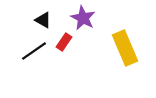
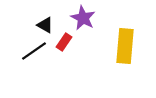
black triangle: moved 2 px right, 5 px down
yellow rectangle: moved 2 px up; rotated 28 degrees clockwise
